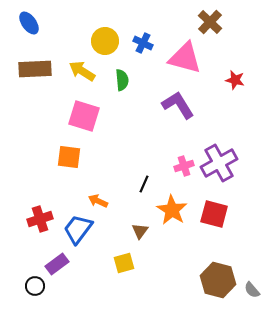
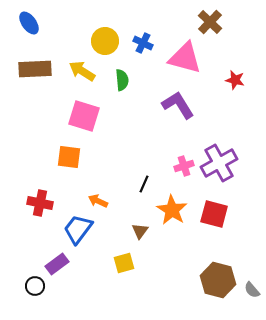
red cross: moved 16 px up; rotated 30 degrees clockwise
